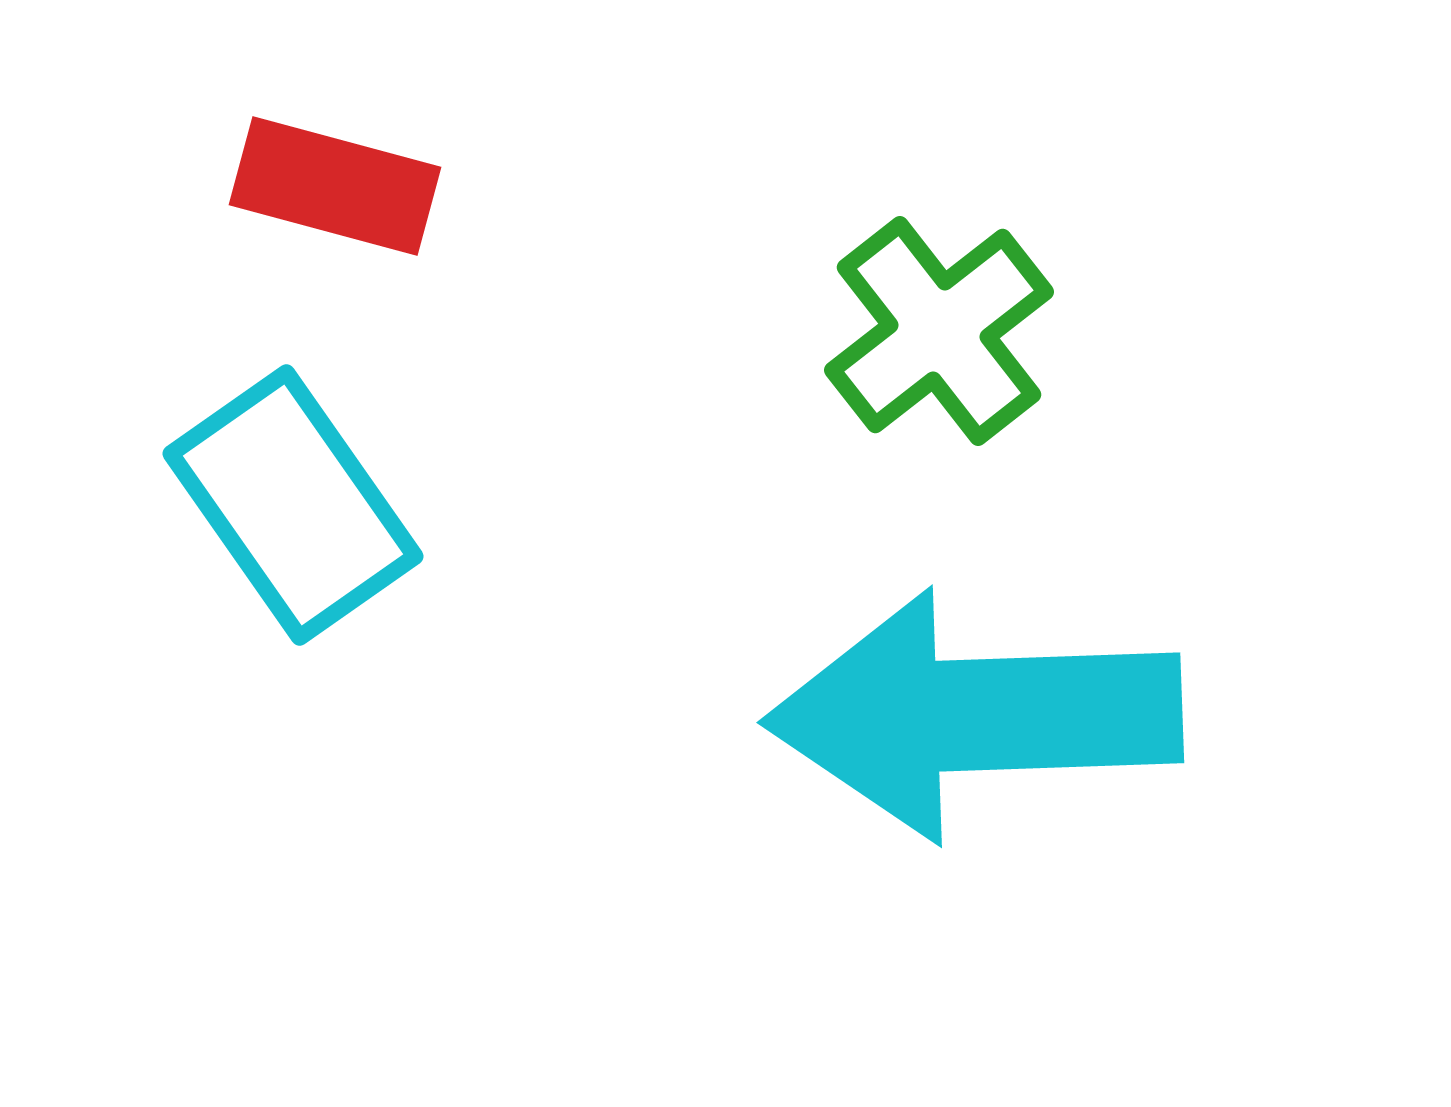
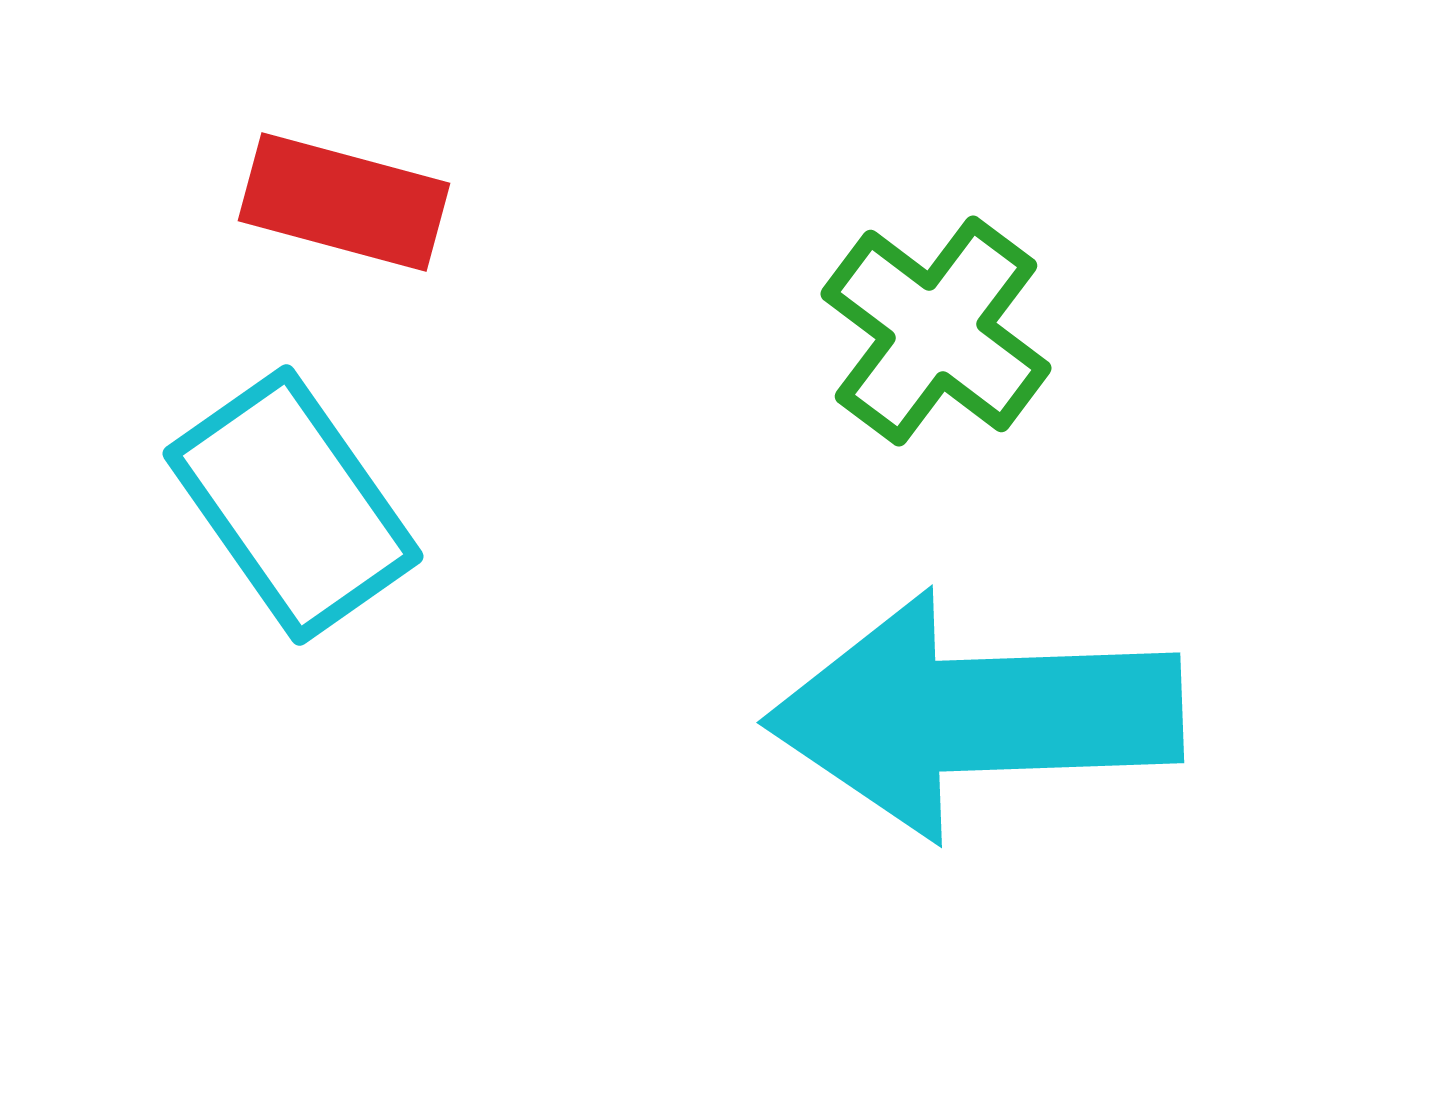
red rectangle: moved 9 px right, 16 px down
green cross: moved 3 px left; rotated 15 degrees counterclockwise
